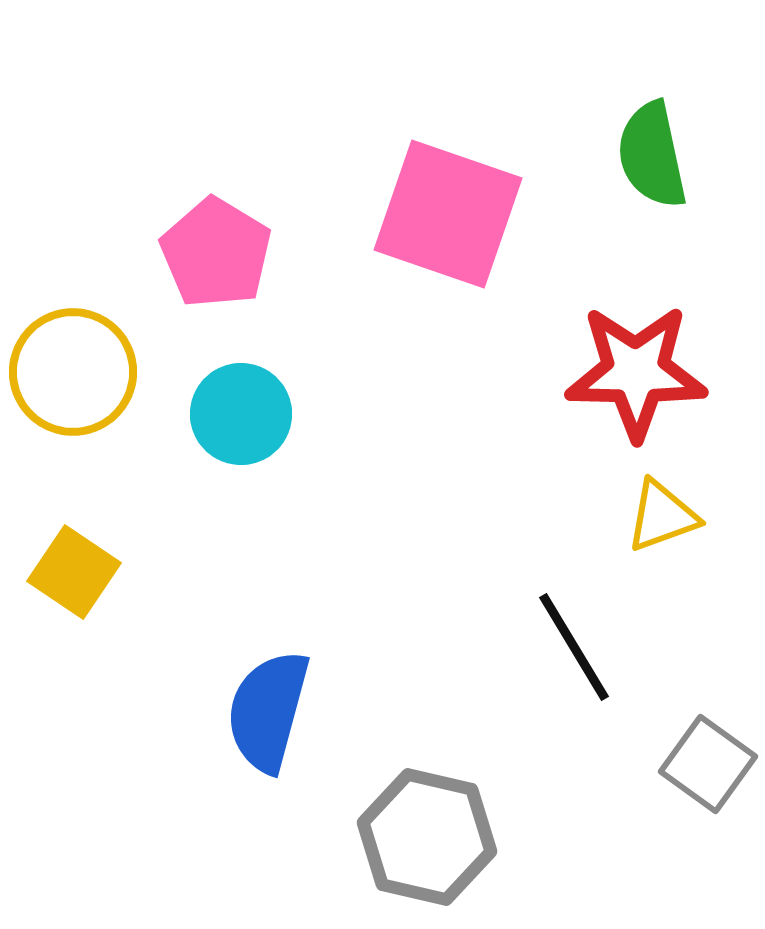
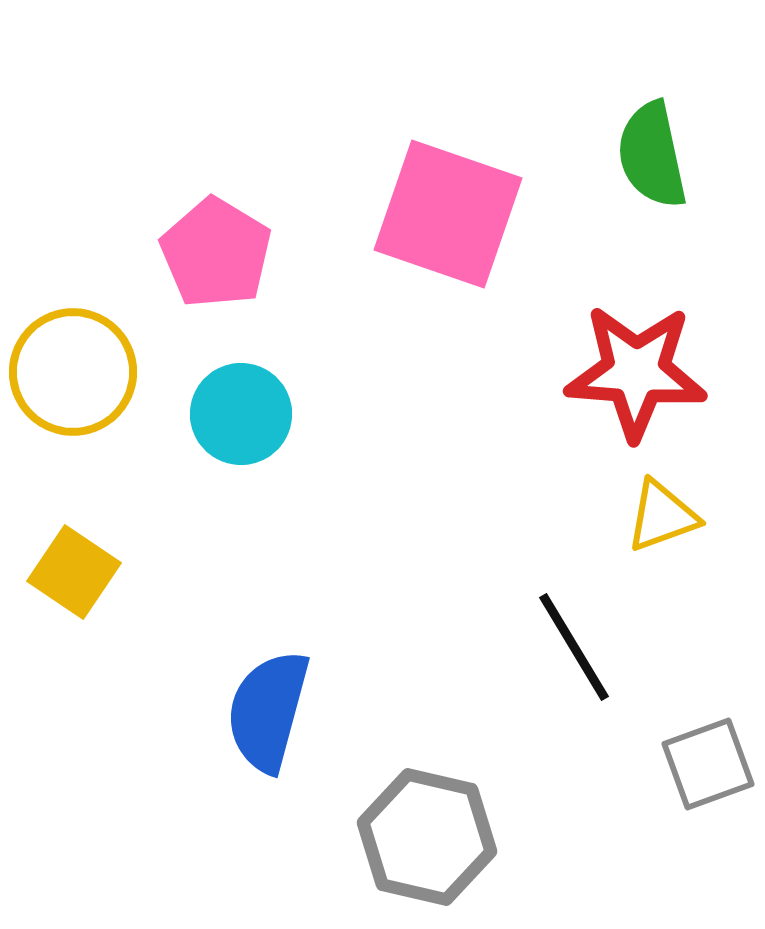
red star: rotated 3 degrees clockwise
gray square: rotated 34 degrees clockwise
